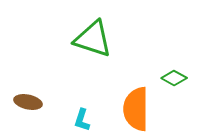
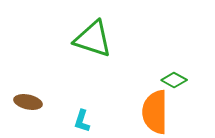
green diamond: moved 2 px down
orange semicircle: moved 19 px right, 3 px down
cyan L-shape: moved 1 px down
